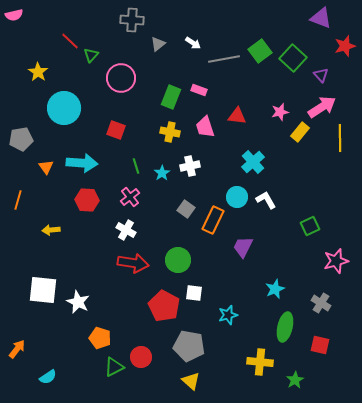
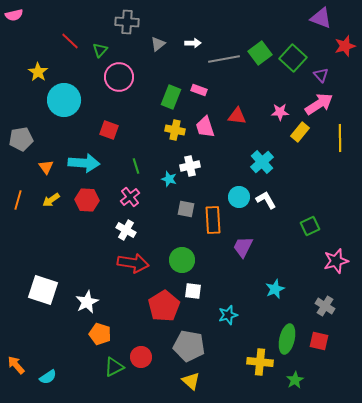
gray cross at (132, 20): moved 5 px left, 2 px down
white arrow at (193, 43): rotated 35 degrees counterclockwise
green square at (260, 51): moved 2 px down
green triangle at (91, 55): moved 9 px right, 5 px up
pink circle at (121, 78): moved 2 px left, 1 px up
pink arrow at (322, 107): moved 3 px left, 3 px up
cyan circle at (64, 108): moved 8 px up
pink star at (280, 112): rotated 12 degrees clockwise
red square at (116, 130): moved 7 px left
yellow cross at (170, 132): moved 5 px right, 2 px up
cyan cross at (253, 162): moved 9 px right
cyan arrow at (82, 163): moved 2 px right
cyan star at (162, 173): moved 7 px right, 6 px down; rotated 21 degrees counterclockwise
cyan circle at (237, 197): moved 2 px right
gray square at (186, 209): rotated 24 degrees counterclockwise
orange rectangle at (213, 220): rotated 28 degrees counterclockwise
yellow arrow at (51, 230): moved 30 px up; rotated 30 degrees counterclockwise
green circle at (178, 260): moved 4 px right
white square at (43, 290): rotated 12 degrees clockwise
white square at (194, 293): moved 1 px left, 2 px up
white star at (78, 302): moved 9 px right; rotated 20 degrees clockwise
gray cross at (321, 303): moved 4 px right, 3 px down
red pentagon at (164, 306): rotated 12 degrees clockwise
green ellipse at (285, 327): moved 2 px right, 12 px down
orange pentagon at (100, 338): moved 4 px up
red square at (320, 345): moved 1 px left, 4 px up
orange arrow at (17, 349): moved 1 px left, 16 px down; rotated 78 degrees counterclockwise
